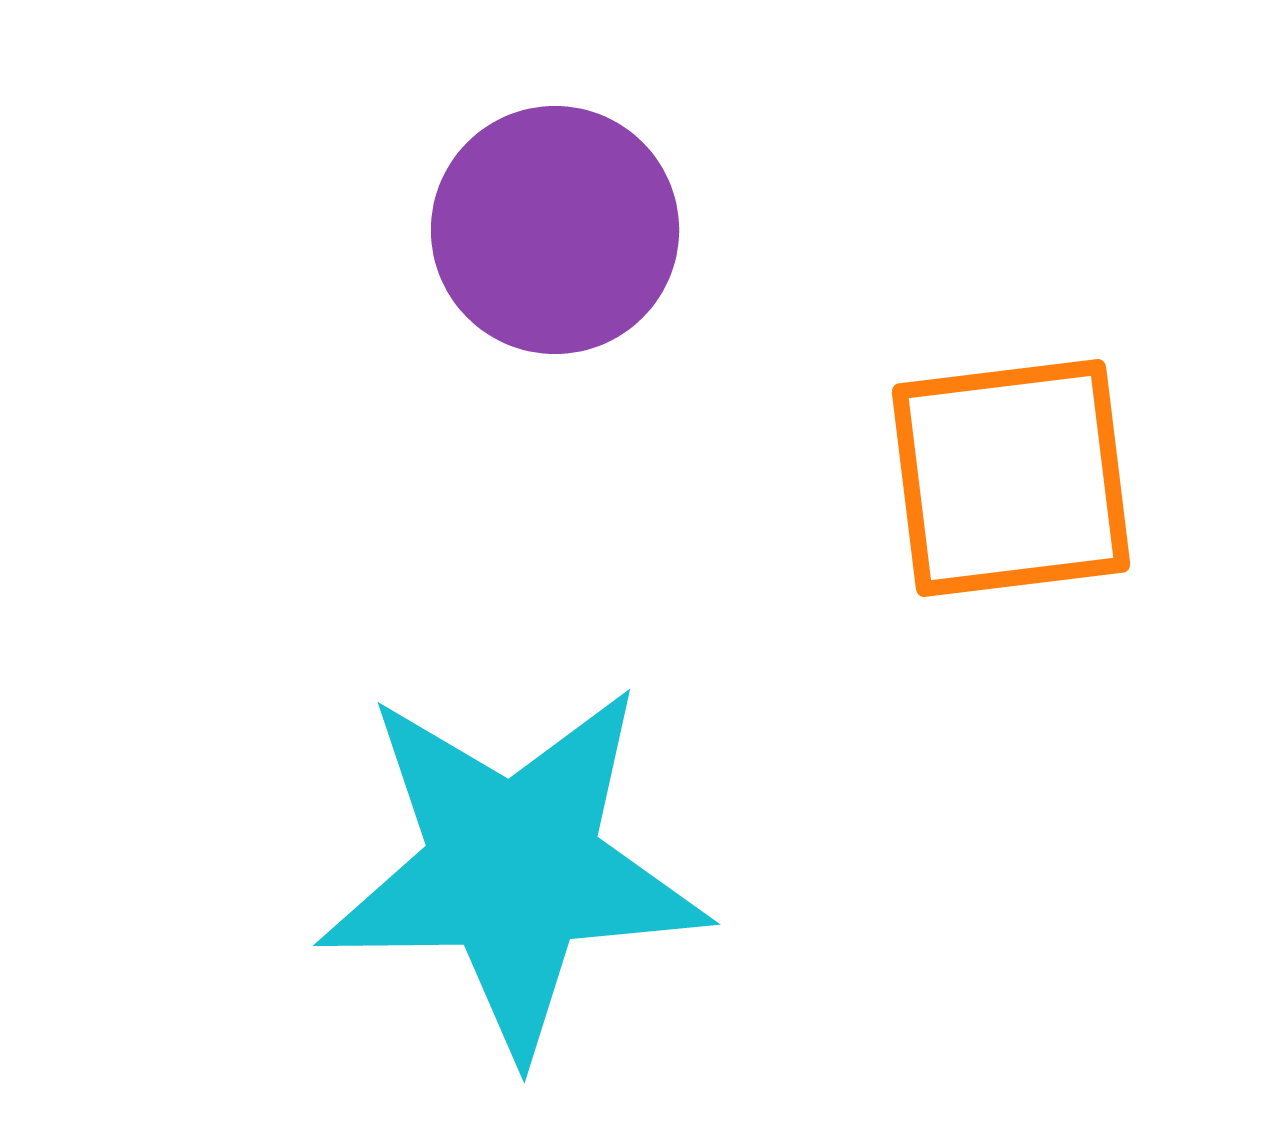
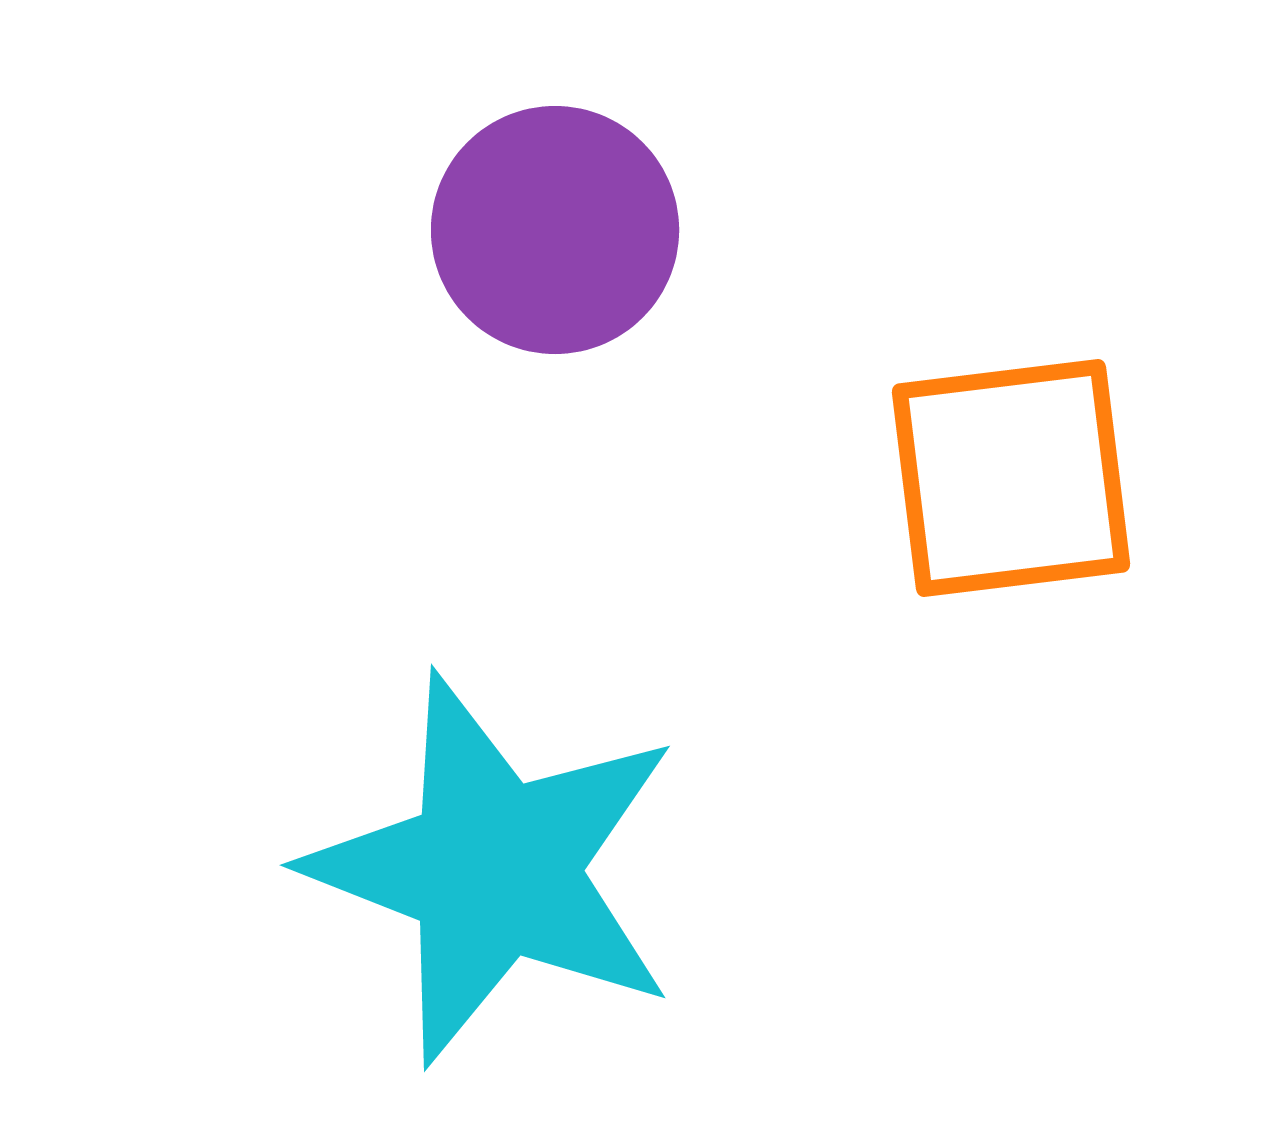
cyan star: moved 19 px left; rotated 22 degrees clockwise
